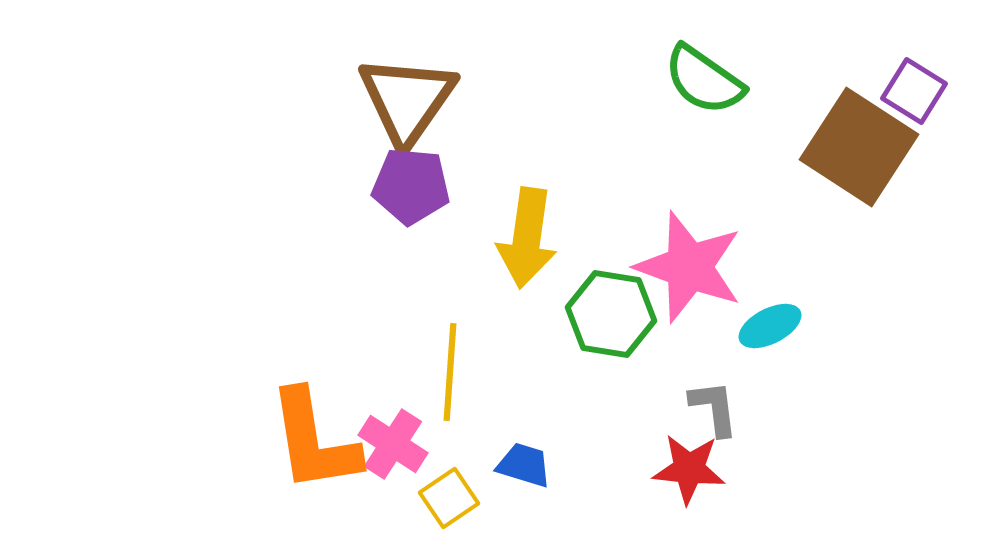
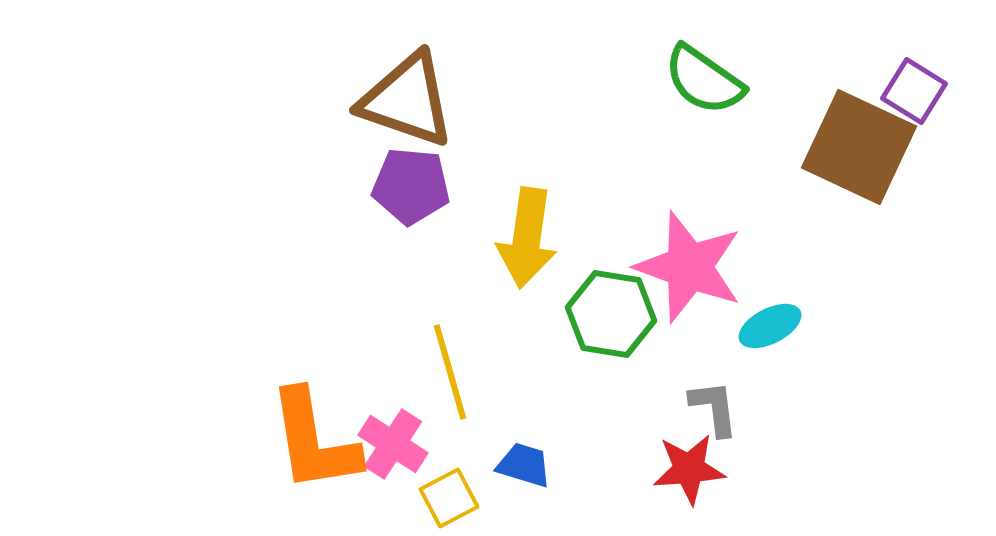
brown triangle: rotated 46 degrees counterclockwise
brown square: rotated 8 degrees counterclockwise
yellow line: rotated 20 degrees counterclockwise
red star: rotated 10 degrees counterclockwise
yellow square: rotated 6 degrees clockwise
